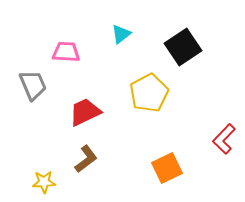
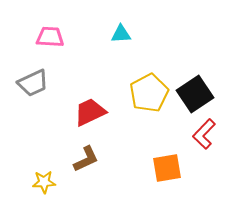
cyan triangle: rotated 35 degrees clockwise
black square: moved 12 px right, 47 px down
pink trapezoid: moved 16 px left, 15 px up
gray trapezoid: moved 2 px up; rotated 88 degrees clockwise
red trapezoid: moved 5 px right
red L-shape: moved 20 px left, 5 px up
brown L-shape: rotated 12 degrees clockwise
orange square: rotated 16 degrees clockwise
